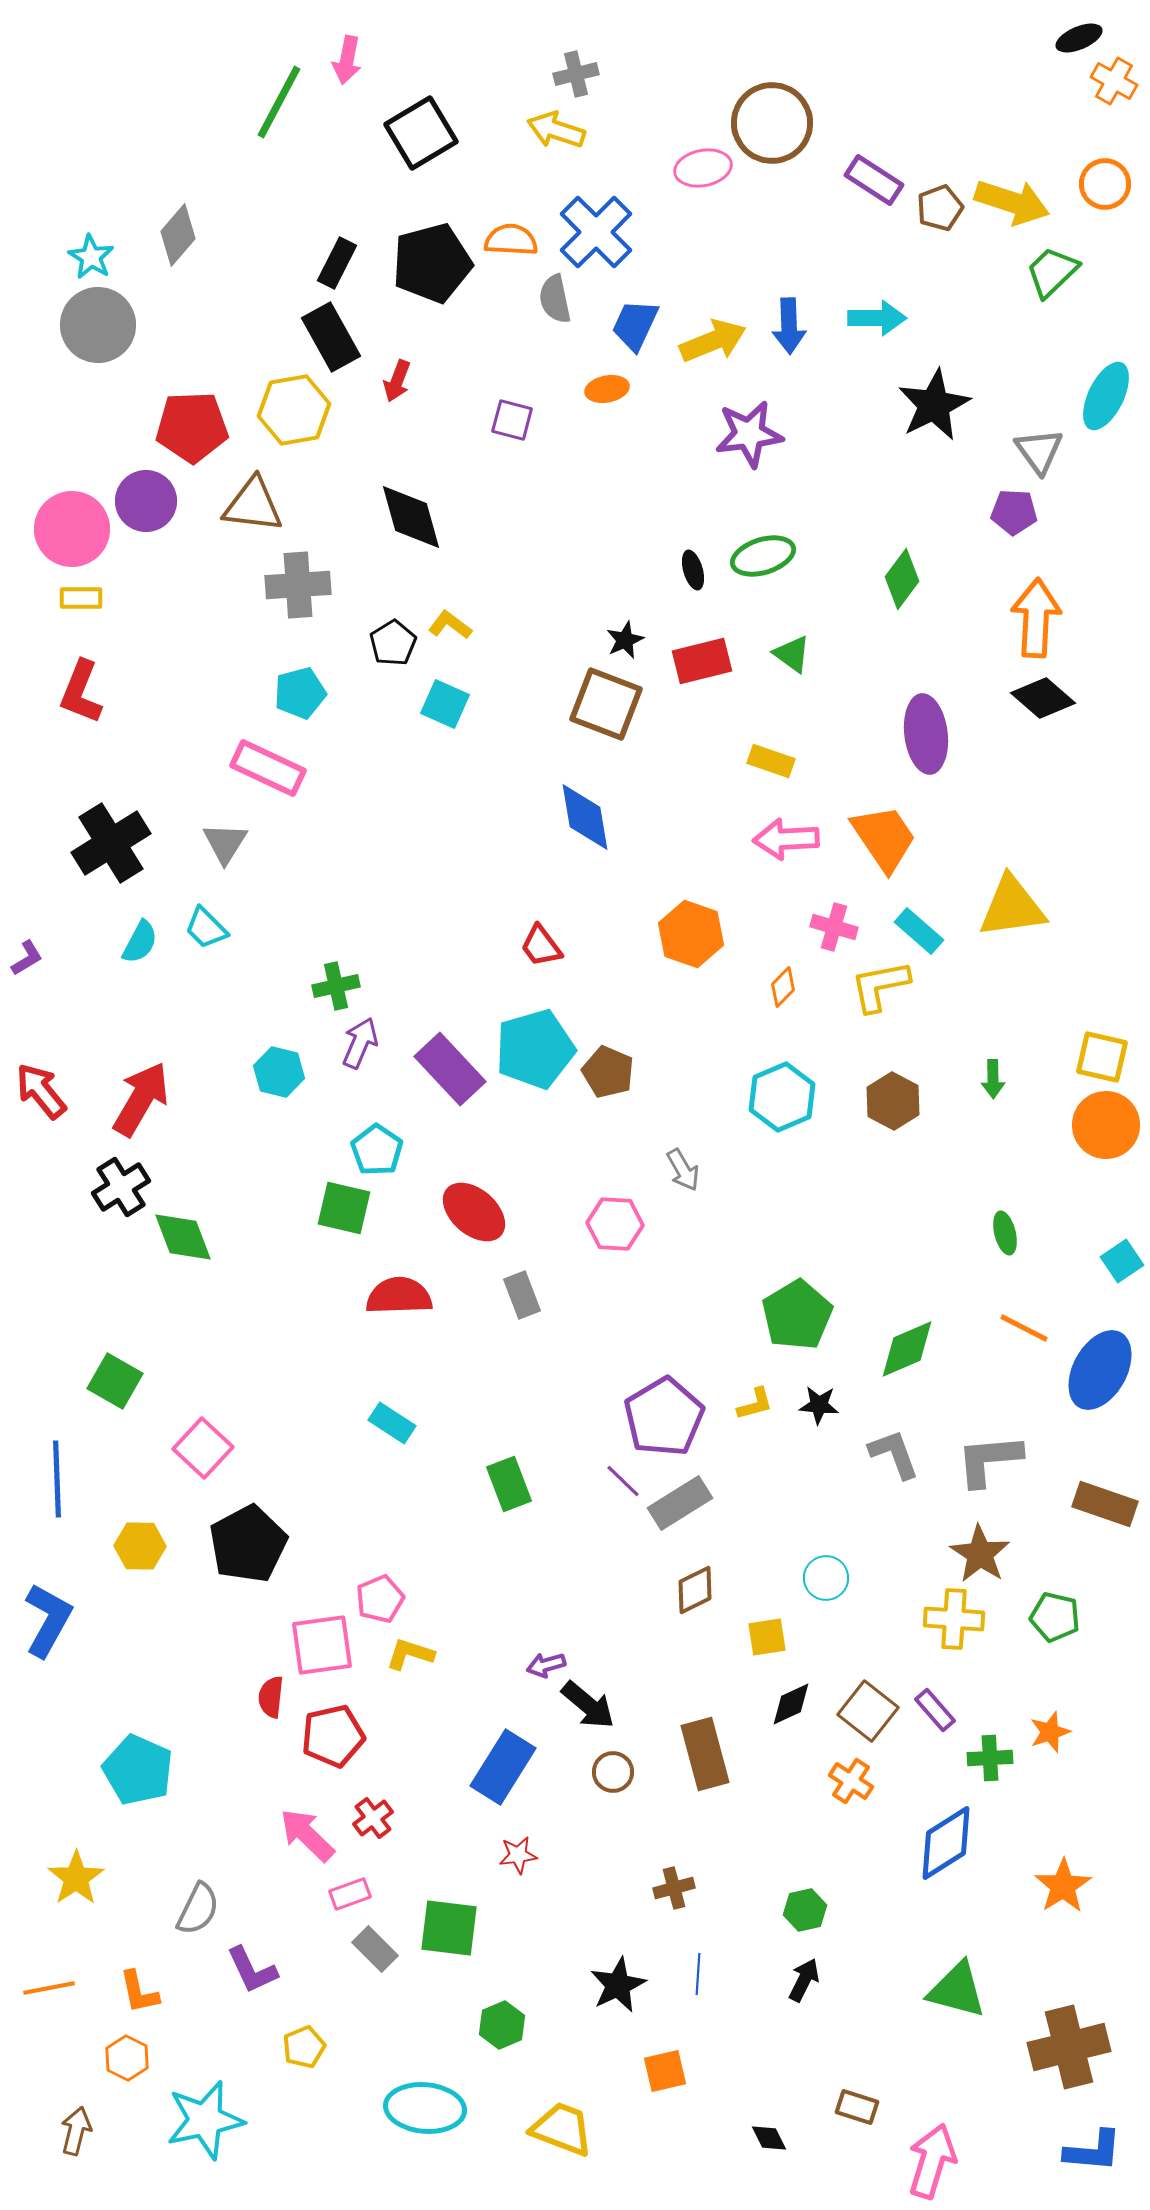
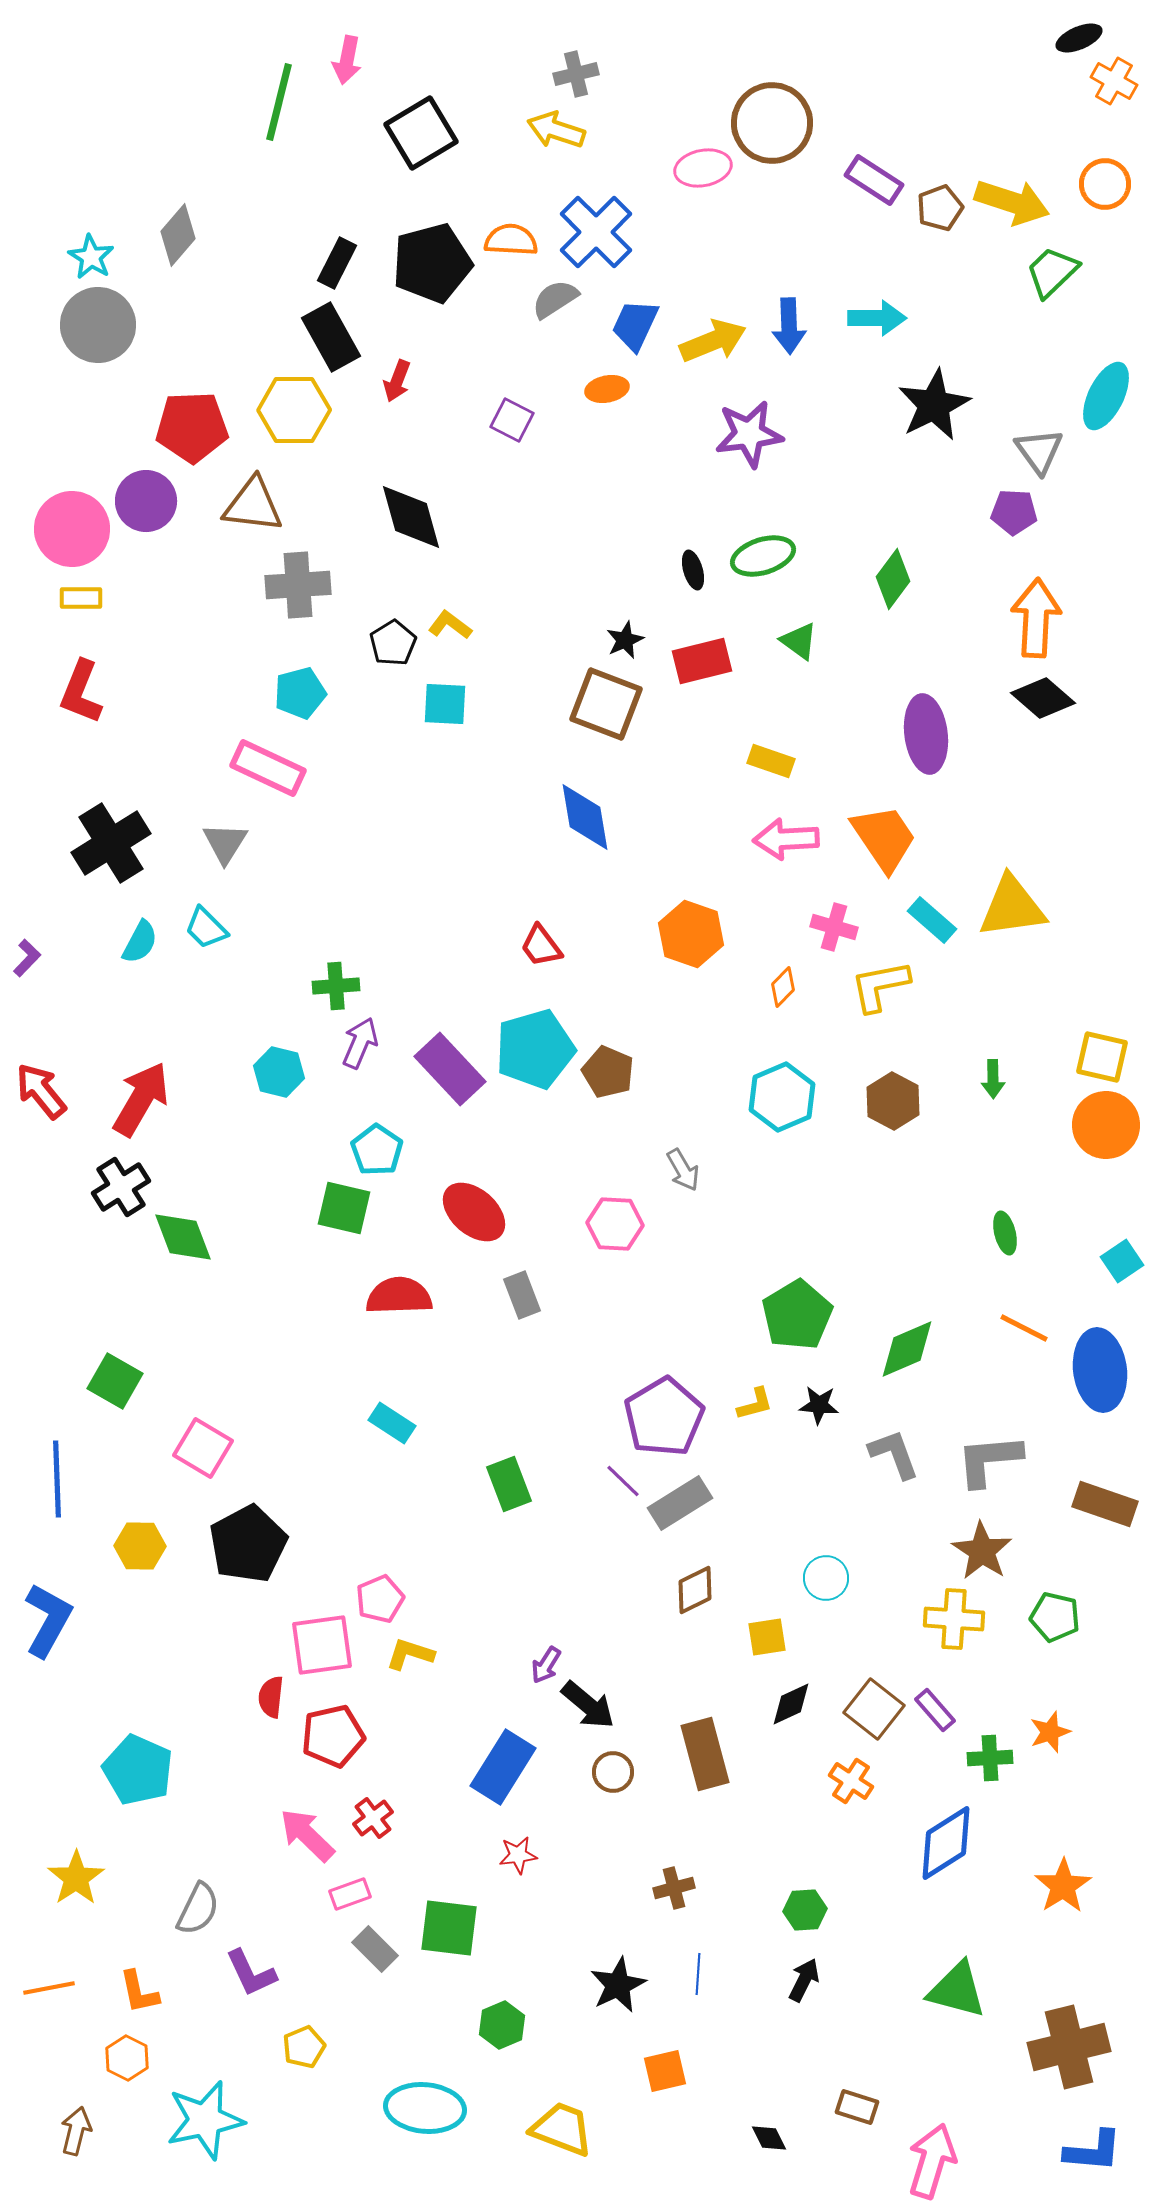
green line at (279, 102): rotated 14 degrees counterclockwise
gray semicircle at (555, 299): rotated 69 degrees clockwise
yellow hexagon at (294, 410): rotated 10 degrees clockwise
purple square at (512, 420): rotated 12 degrees clockwise
green diamond at (902, 579): moved 9 px left
green triangle at (792, 654): moved 7 px right, 13 px up
cyan square at (445, 704): rotated 21 degrees counterclockwise
cyan rectangle at (919, 931): moved 13 px right, 11 px up
purple L-shape at (27, 958): rotated 15 degrees counterclockwise
green cross at (336, 986): rotated 9 degrees clockwise
blue ellipse at (1100, 1370): rotated 36 degrees counterclockwise
pink square at (203, 1448): rotated 12 degrees counterclockwise
brown star at (980, 1554): moved 2 px right, 3 px up
purple arrow at (546, 1665): rotated 42 degrees counterclockwise
brown square at (868, 1711): moved 6 px right, 2 px up
green hexagon at (805, 1910): rotated 9 degrees clockwise
purple L-shape at (252, 1970): moved 1 px left, 3 px down
